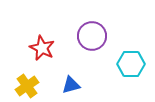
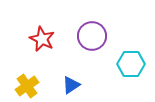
red star: moved 9 px up
blue triangle: rotated 18 degrees counterclockwise
